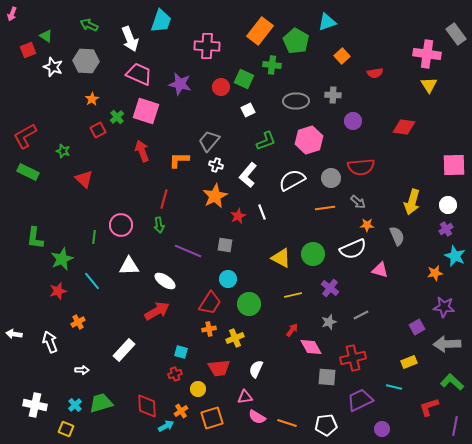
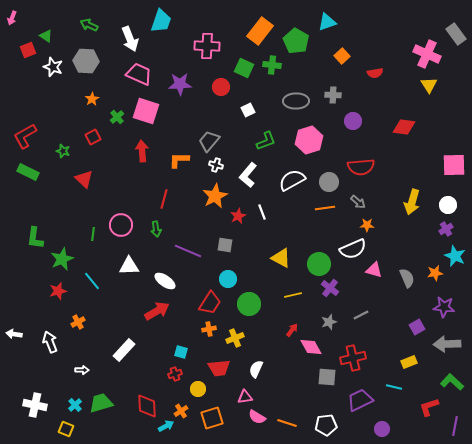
pink arrow at (12, 14): moved 4 px down
pink cross at (427, 54): rotated 16 degrees clockwise
green square at (244, 79): moved 11 px up
purple star at (180, 84): rotated 15 degrees counterclockwise
red square at (98, 130): moved 5 px left, 7 px down
red arrow at (142, 151): rotated 15 degrees clockwise
gray circle at (331, 178): moved 2 px left, 4 px down
green arrow at (159, 225): moved 3 px left, 4 px down
gray semicircle at (397, 236): moved 10 px right, 42 px down
green line at (94, 237): moved 1 px left, 3 px up
green circle at (313, 254): moved 6 px right, 10 px down
pink triangle at (380, 270): moved 6 px left
